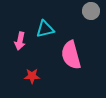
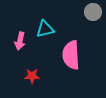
gray circle: moved 2 px right, 1 px down
pink semicircle: rotated 12 degrees clockwise
